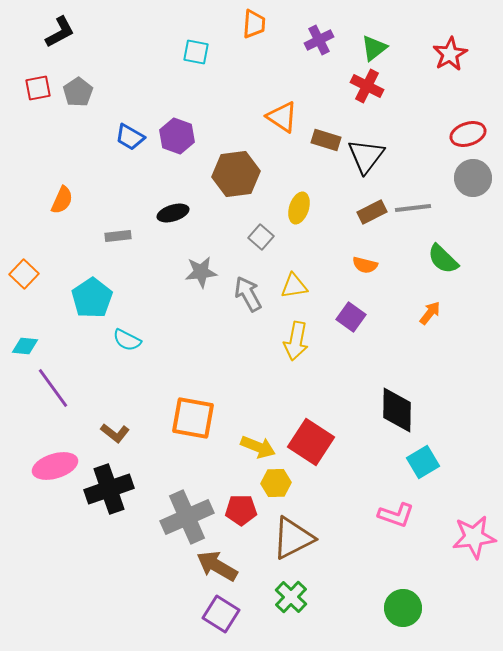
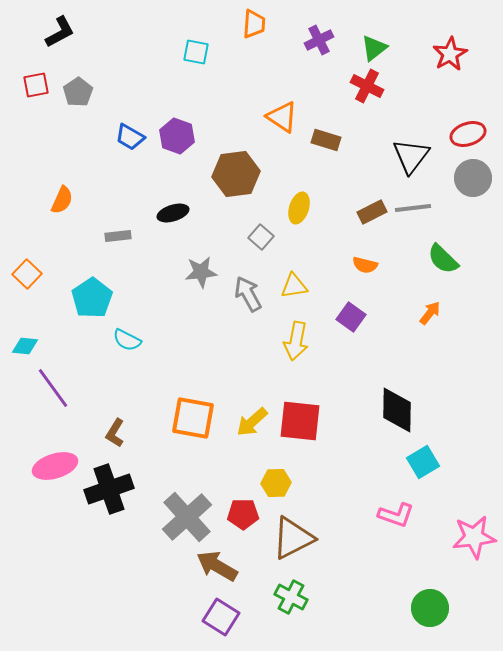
red square at (38, 88): moved 2 px left, 3 px up
black triangle at (366, 156): moved 45 px right
orange square at (24, 274): moved 3 px right
brown L-shape at (115, 433): rotated 84 degrees clockwise
red square at (311, 442): moved 11 px left, 21 px up; rotated 27 degrees counterclockwise
yellow arrow at (258, 447): moved 6 px left, 25 px up; rotated 116 degrees clockwise
red pentagon at (241, 510): moved 2 px right, 4 px down
gray cross at (187, 517): rotated 18 degrees counterclockwise
green cross at (291, 597): rotated 16 degrees counterclockwise
green circle at (403, 608): moved 27 px right
purple square at (221, 614): moved 3 px down
